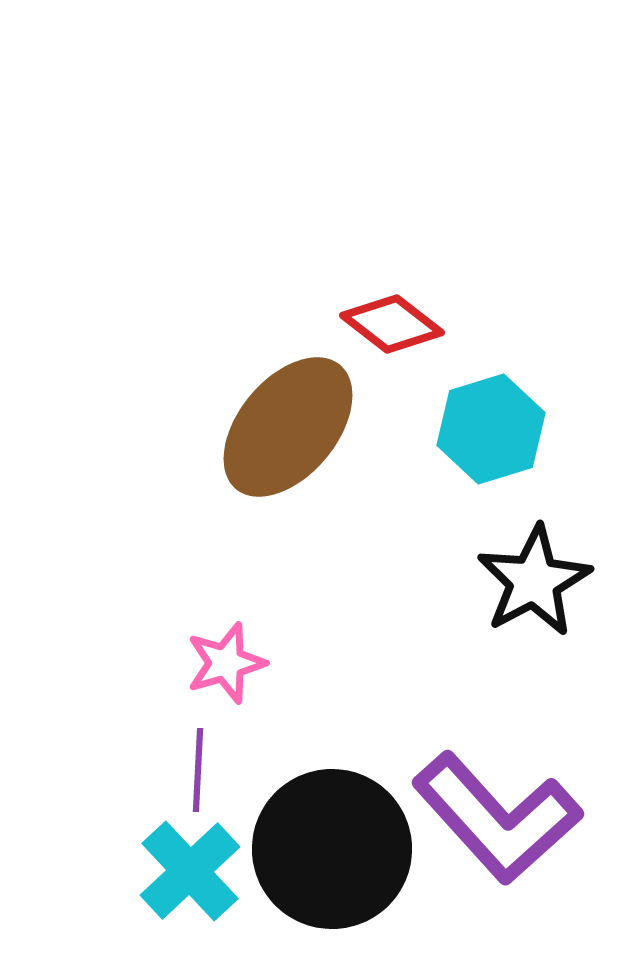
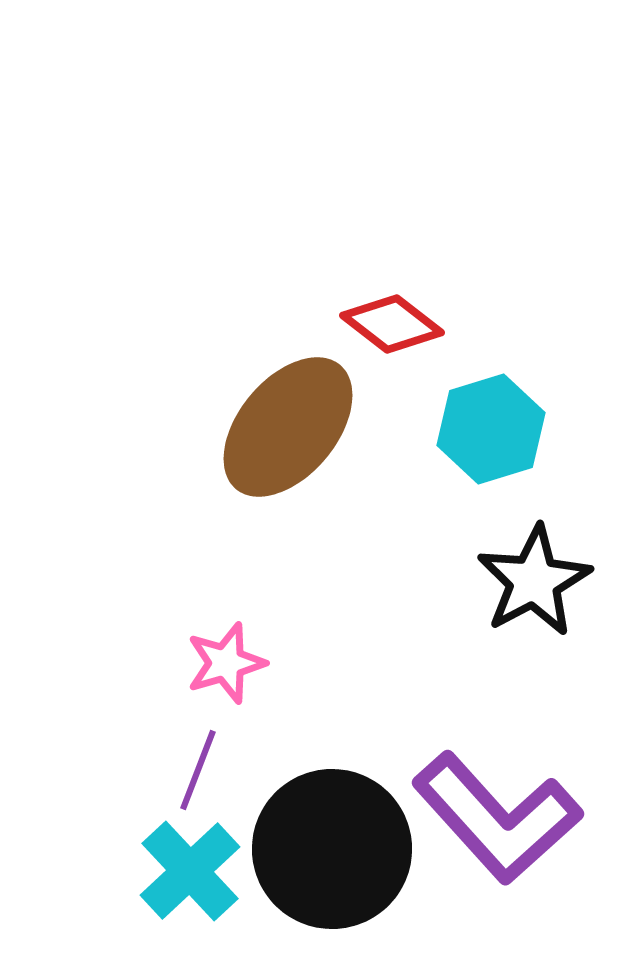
purple line: rotated 18 degrees clockwise
